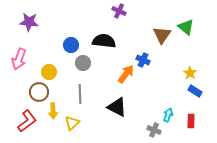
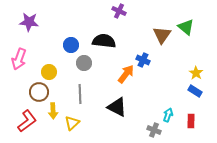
gray circle: moved 1 px right
yellow star: moved 6 px right
